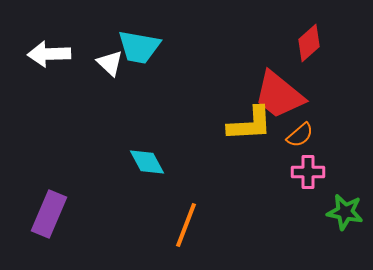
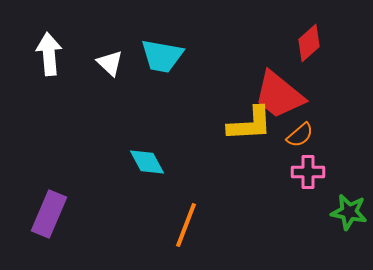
cyan trapezoid: moved 23 px right, 9 px down
white arrow: rotated 87 degrees clockwise
green star: moved 4 px right
